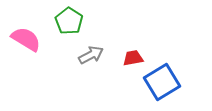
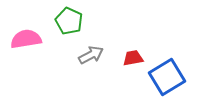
green pentagon: rotated 8 degrees counterclockwise
pink semicircle: rotated 40 degrees counterclockwise
blue square: moved 5 px right, 5 px up
